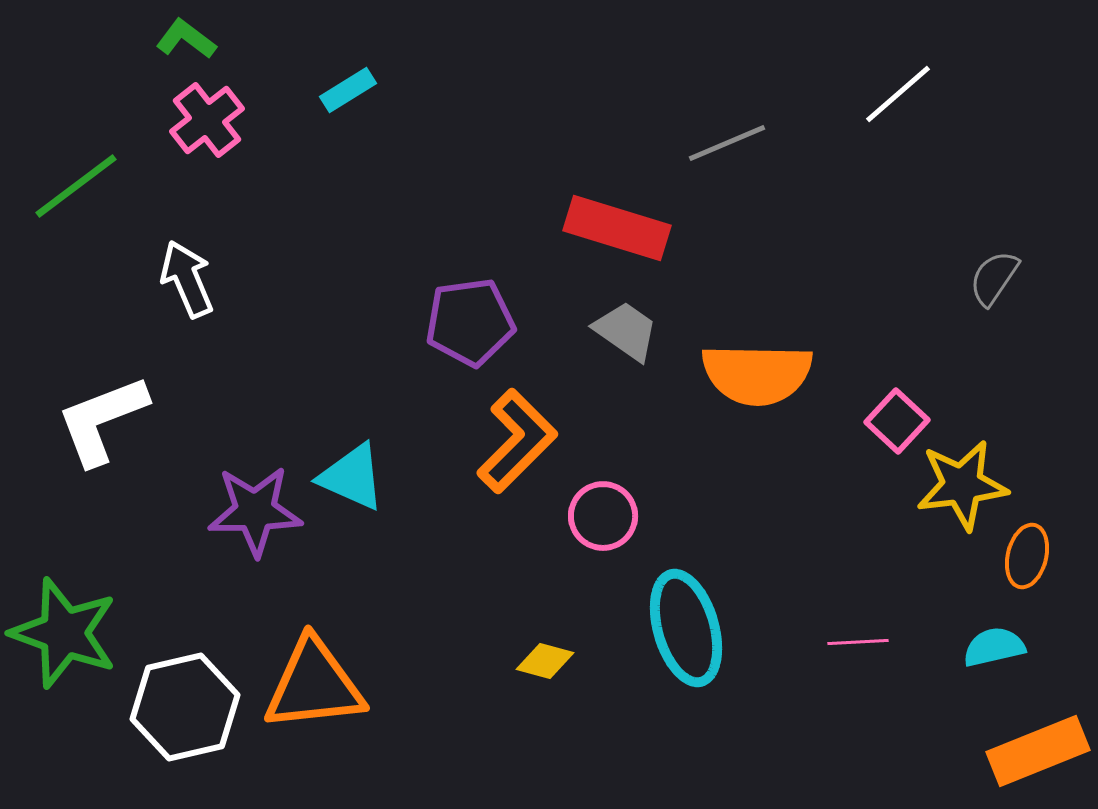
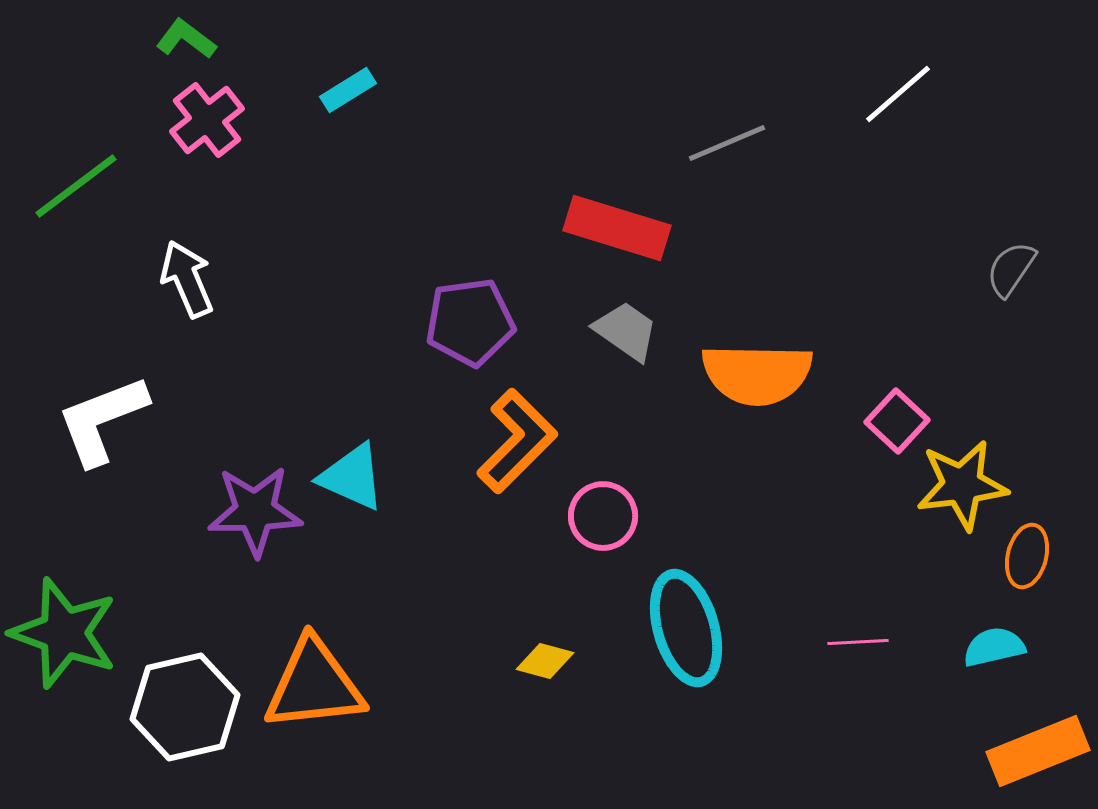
gray semicircle: moved 17 px right, 9 px up
